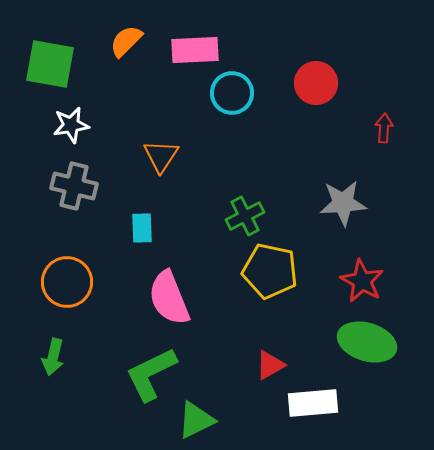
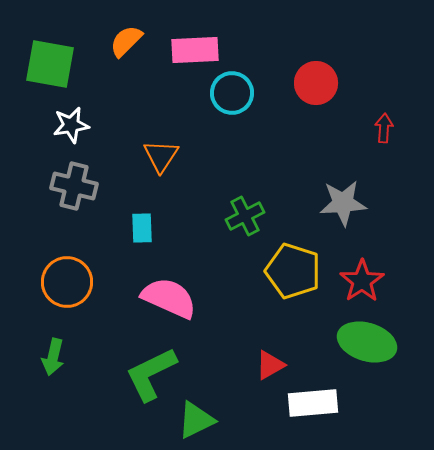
yellow pentagon: moved 23 px right; rotated 6 degrees clockwise
red star: rotated 9 degrees clockwise
pink semicircle: rotated 136 degrees clockwise
